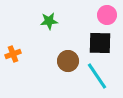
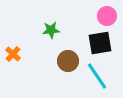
pink circle: moved 1 px down
green star: moved 2 px right, 9 px down
black square: rotated 10 degrees counterclockwise
orange cross: rotated 28 degrees counterclockwise
